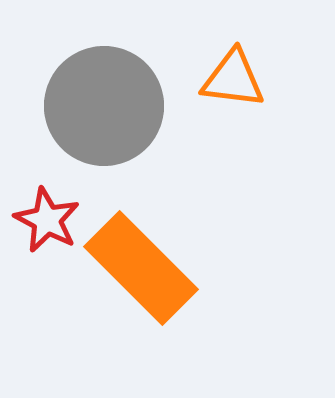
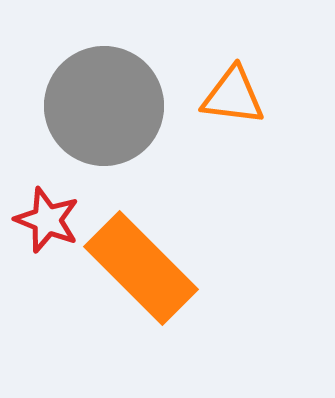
orange triangle: moved 17 px down
red star: rotated 6 degrees counterclockwise
